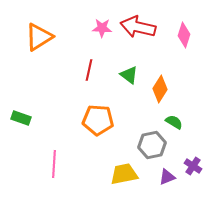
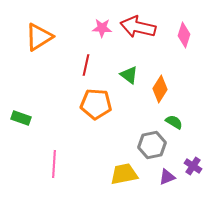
red line: moved 3 px left, 5 px up
orange pentagon: moved 2 px left, 16 px up
